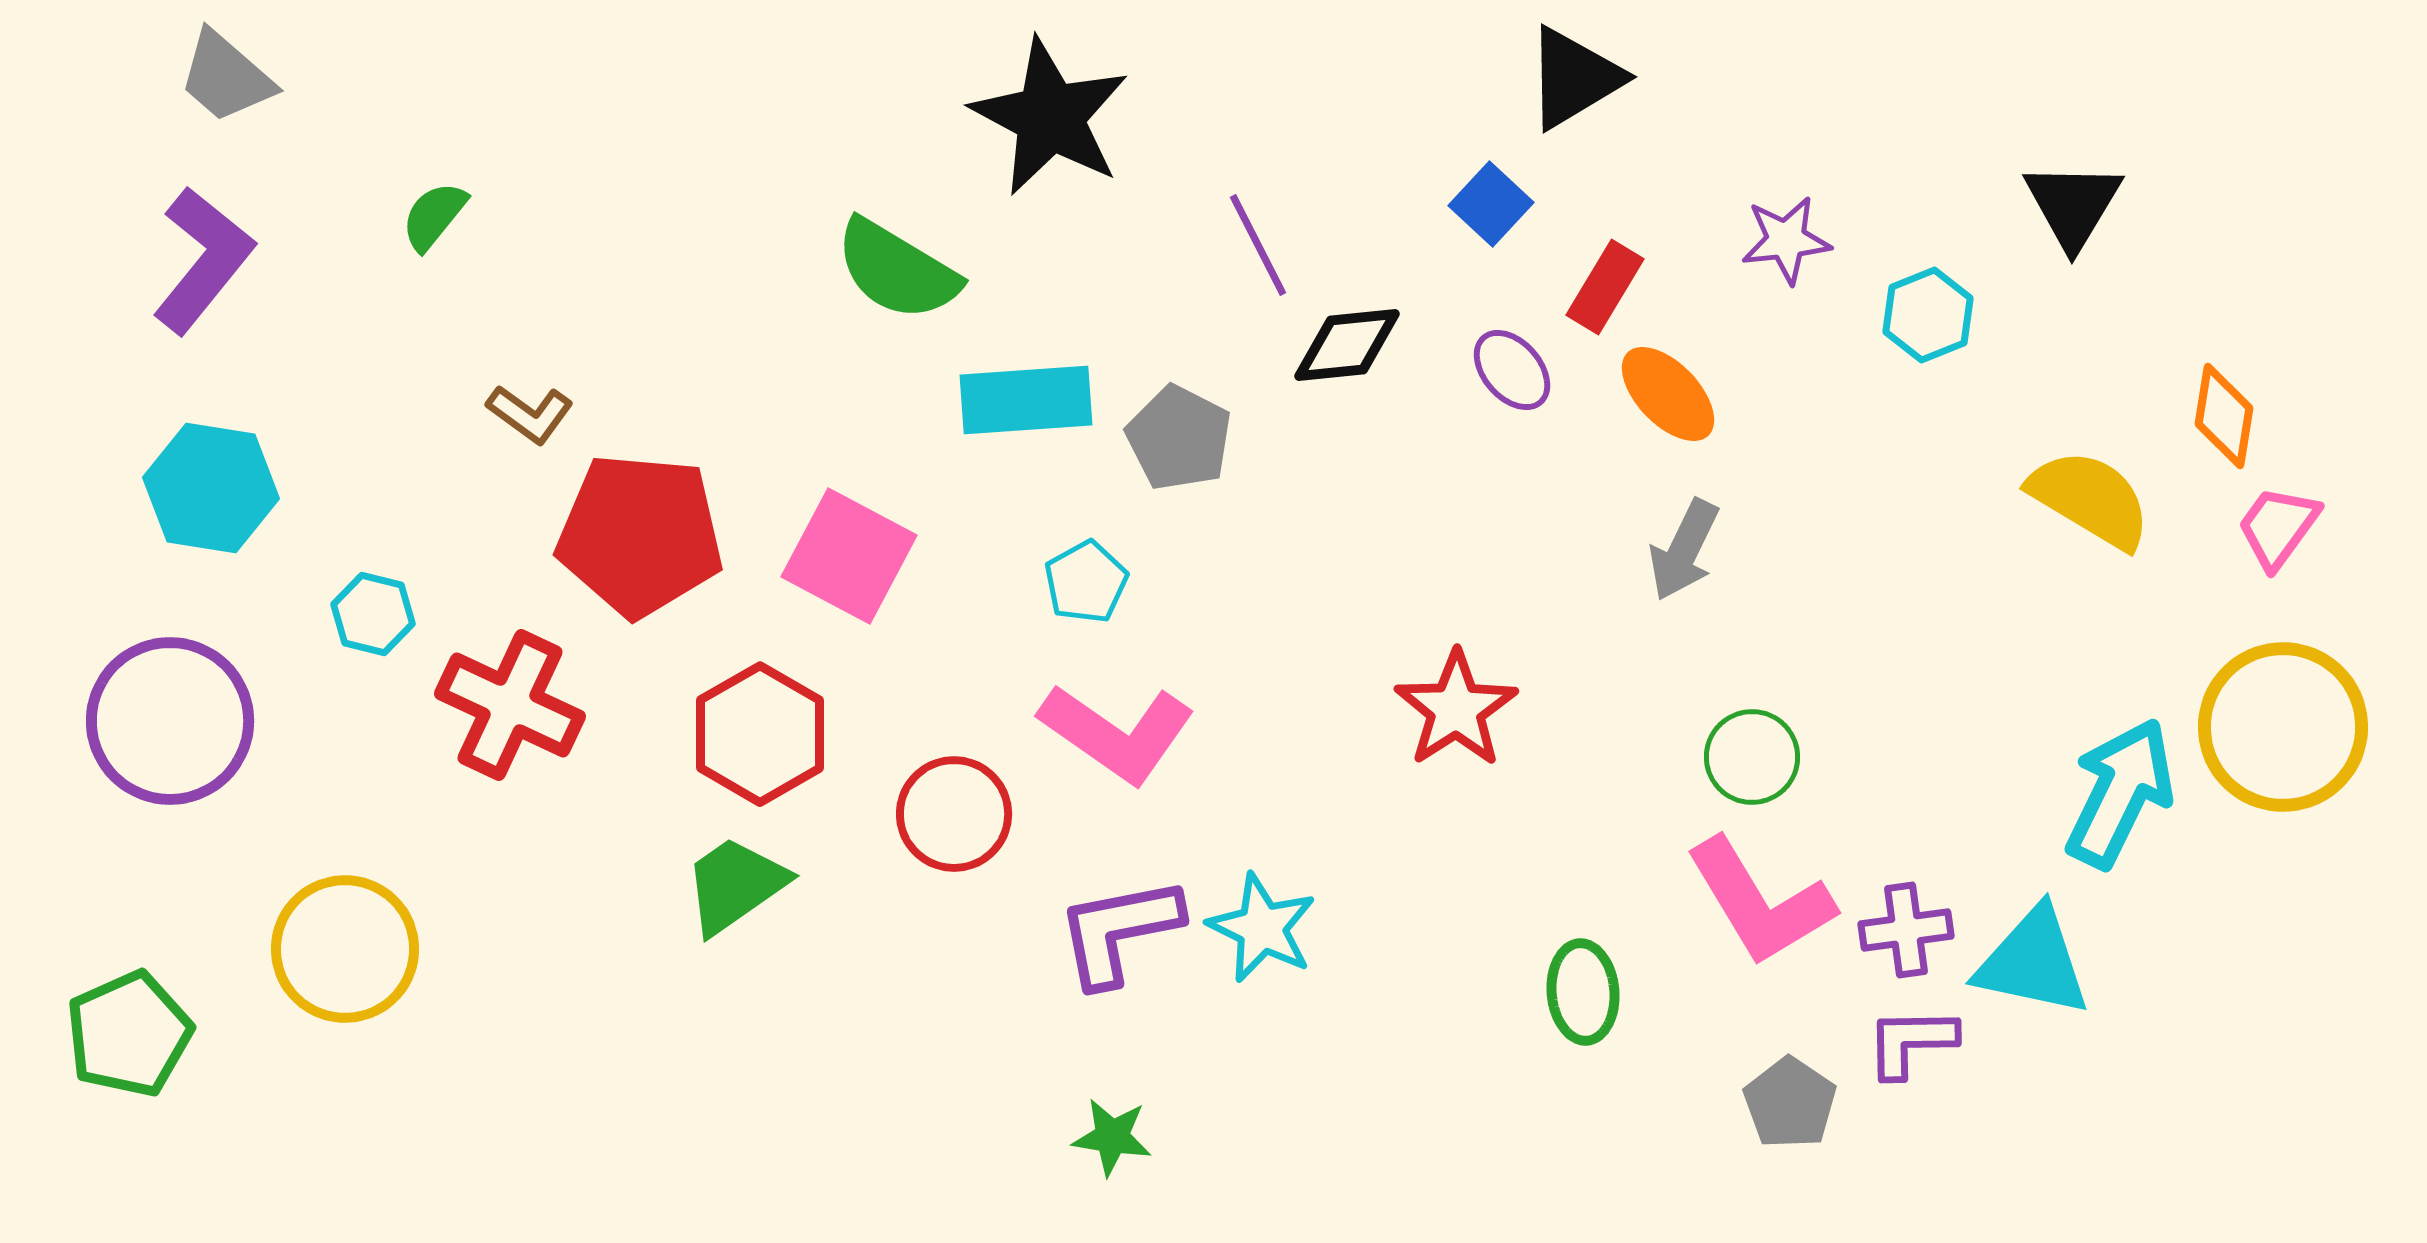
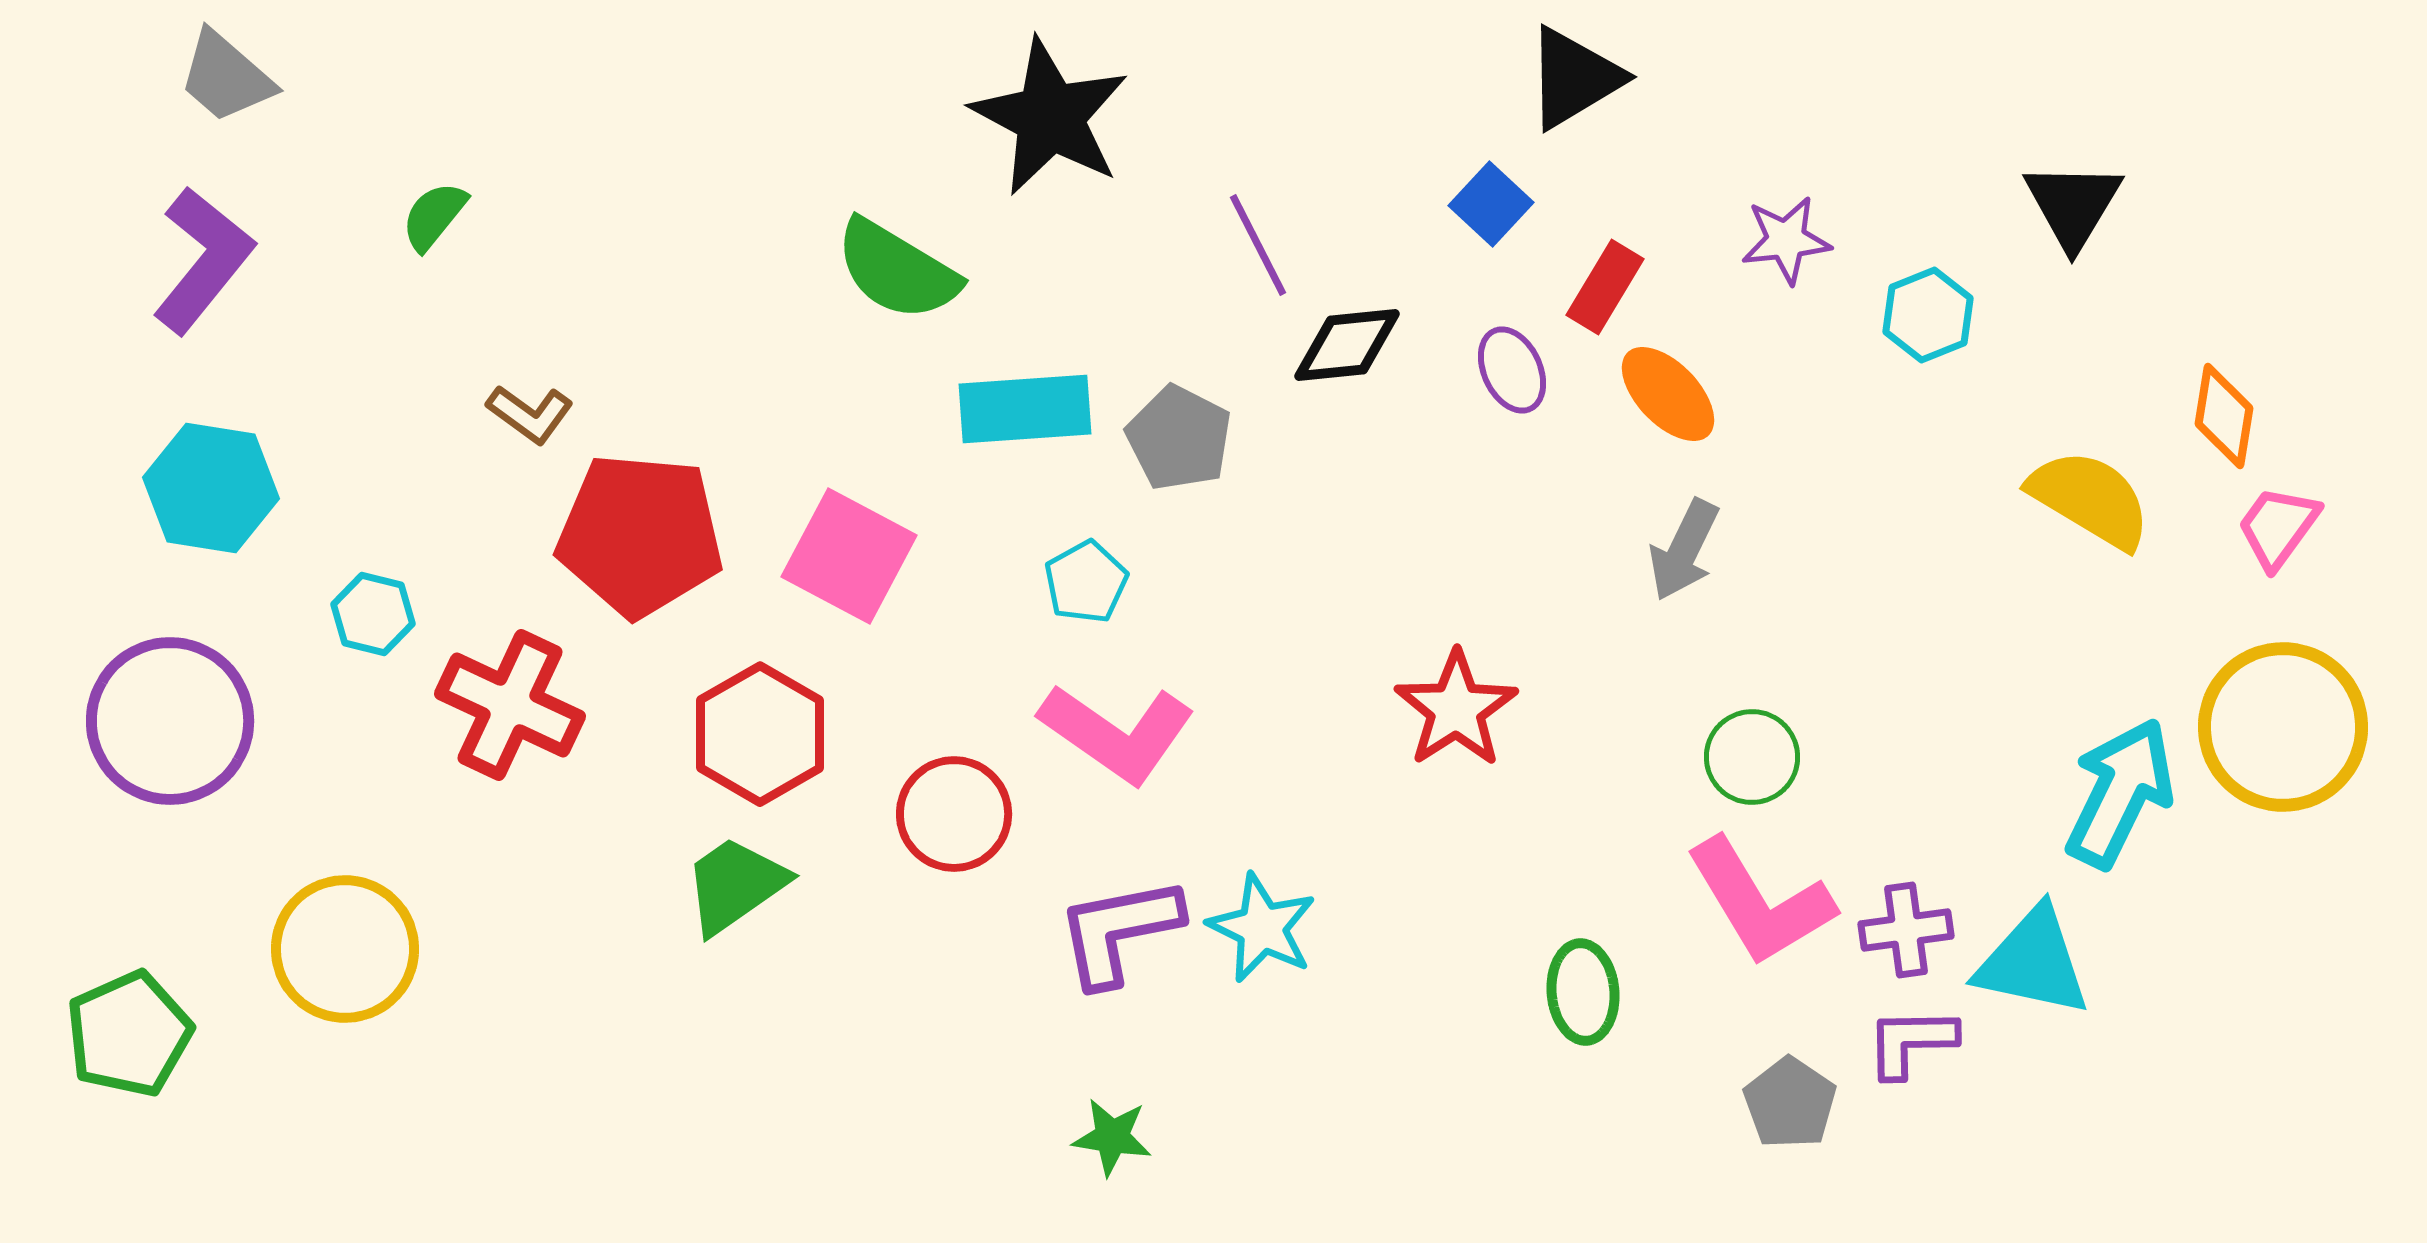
purple ellipse at (1512, 370): rotated 16 degrees clockwise
cyan rectangle at (1026, 400): moved 1 px left, 9 px down
